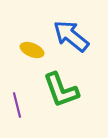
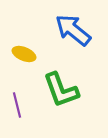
blue arrow: moved 2 px right, 6 px up
yellow ellipse: moved 8 px left, 4 px down
